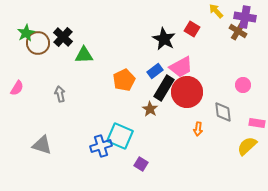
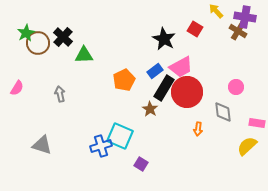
red square: moved 3 px right
pink circle: moved 7 px left, 2 px down
